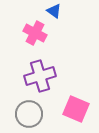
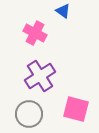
blue triangle: moved 9 px right
purple cross: rotated 16 degrees counterclockwise
pink square: rotated 8 degrees counterclockwise
